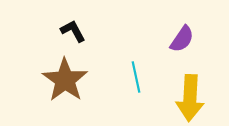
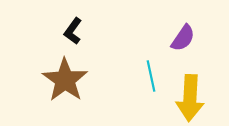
black L-shape: rotated 116 degrees counterclockwise
purple semicircle: moved 1 px right, 1 px up
cyan line: moved 15 px right, 1 px up
